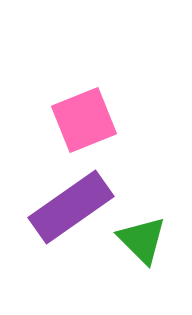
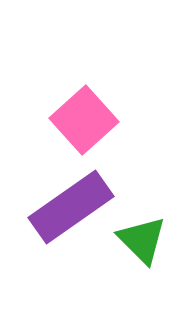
pink square: rotated 20 degrees counterclockwise
